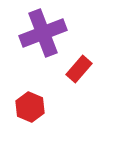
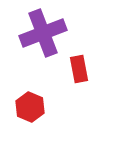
red rectangle: rotated 52 degrees counterclockwise
